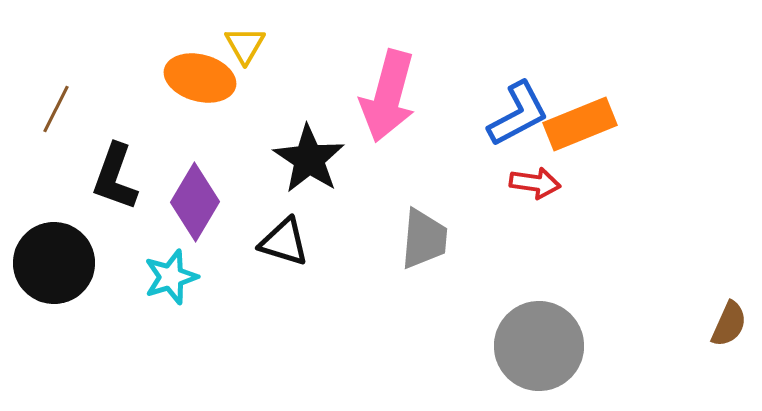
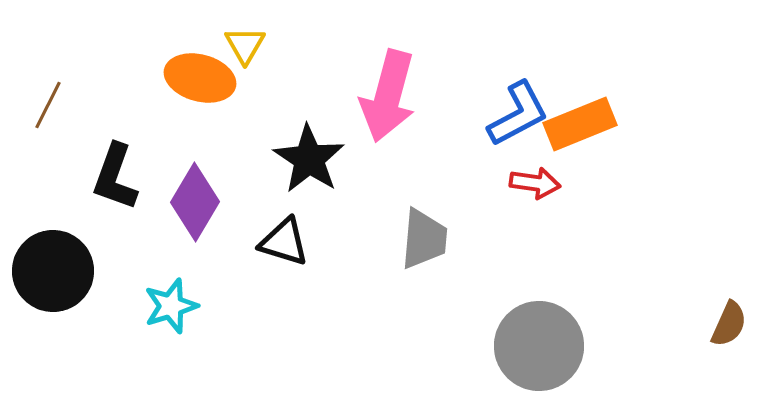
brown line: moved 8 px left, 4 px up
black circle: moved 1 px left, 8 px down
cyan star: moved 29 px down
